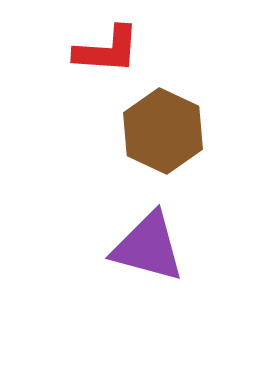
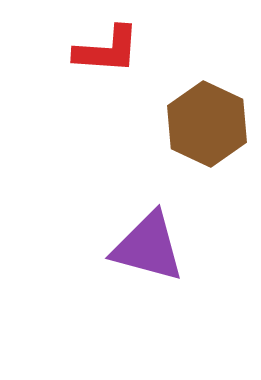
brown hexagon: moved 44 px right, 7 px up
